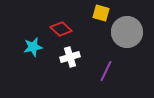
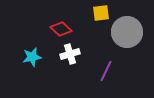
yellow square: rotated 24 degrees counterclockwise
cyan star: moved 1 px left, 10 px down
white cross: moved 3 px up
